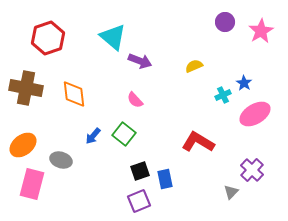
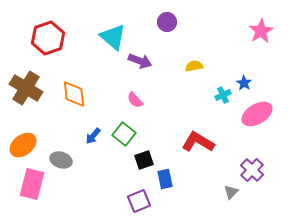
purple circle: moved 58 px left
yellow semicircle: rotated 12 degrees clockwise
brown cross: rotated 20 degrees clockwise
pink ellipse: moved 2 px right
black square: moved 4 px right, 11 px up
